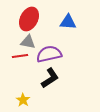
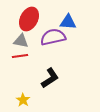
gray triangle: moved 7 px left, 1 px up
purple semicircle: moved 4 px right, 17 px up
